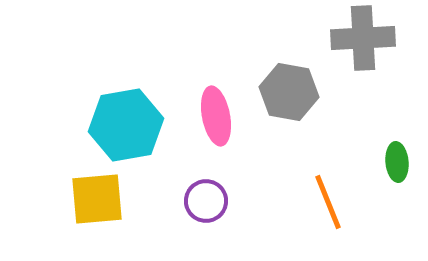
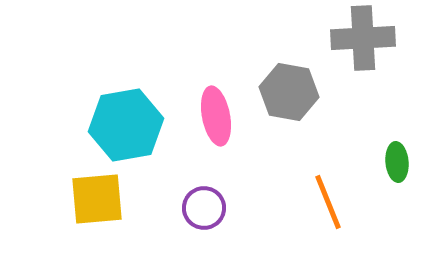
purple circle: moved 2 px left, 7 px down
